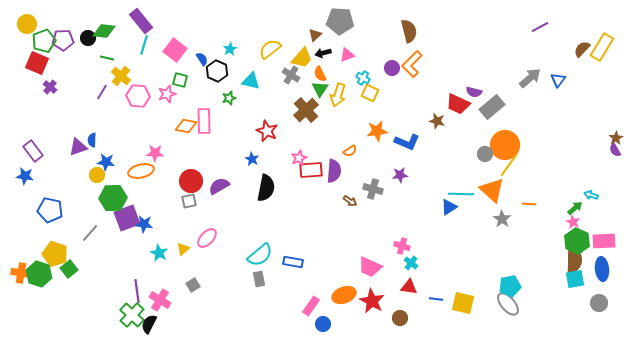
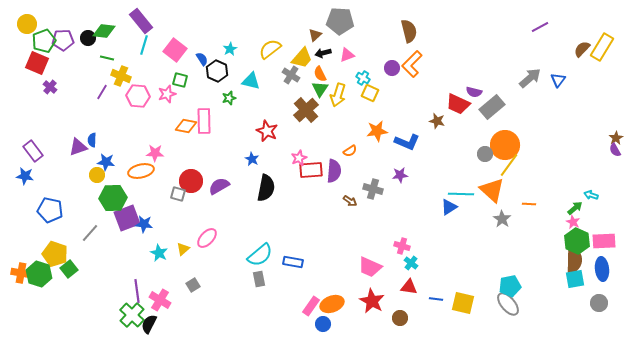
yellow cross at (121, 76): rotated 18 degrees counterclockwise
gray square at (189, 201): moved 11 px left, 7 px up; rotated 28 degrees clockwise
orange ellipse at (344, 295): moved 12 px left, 9 px down
